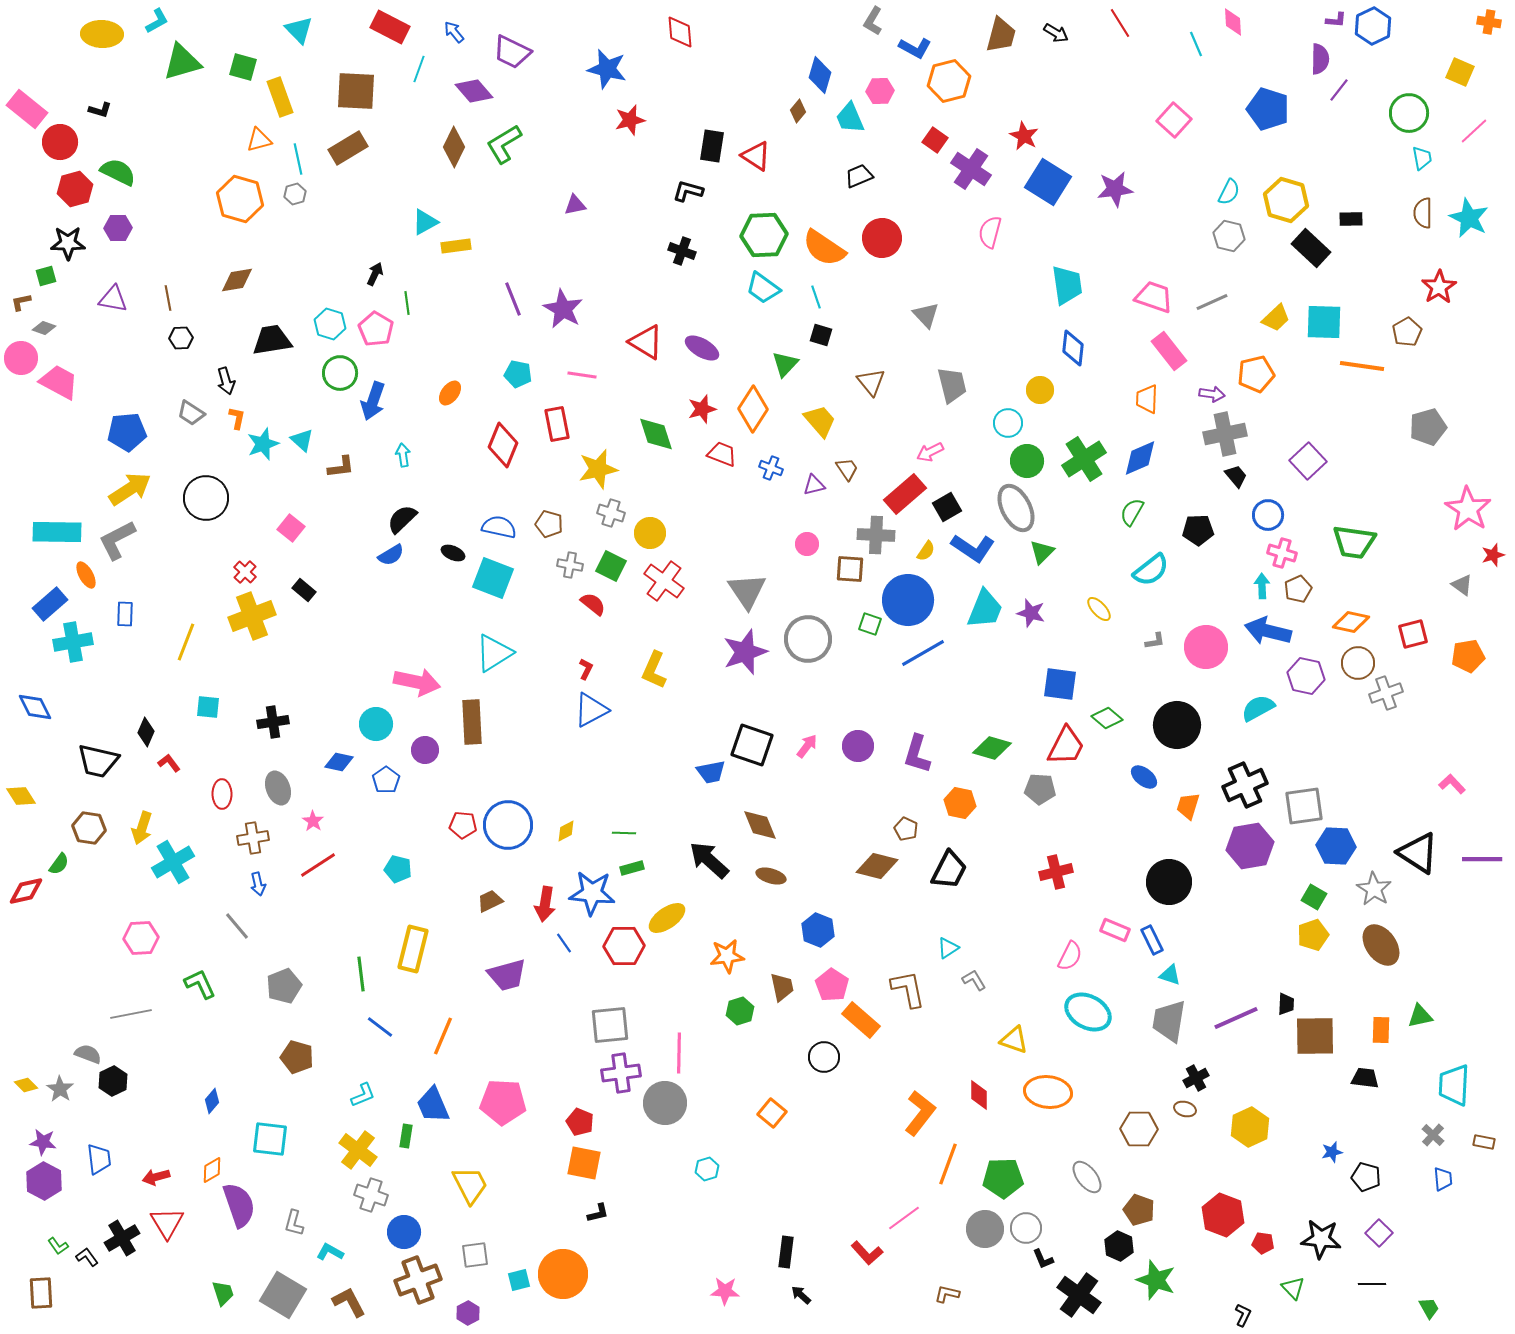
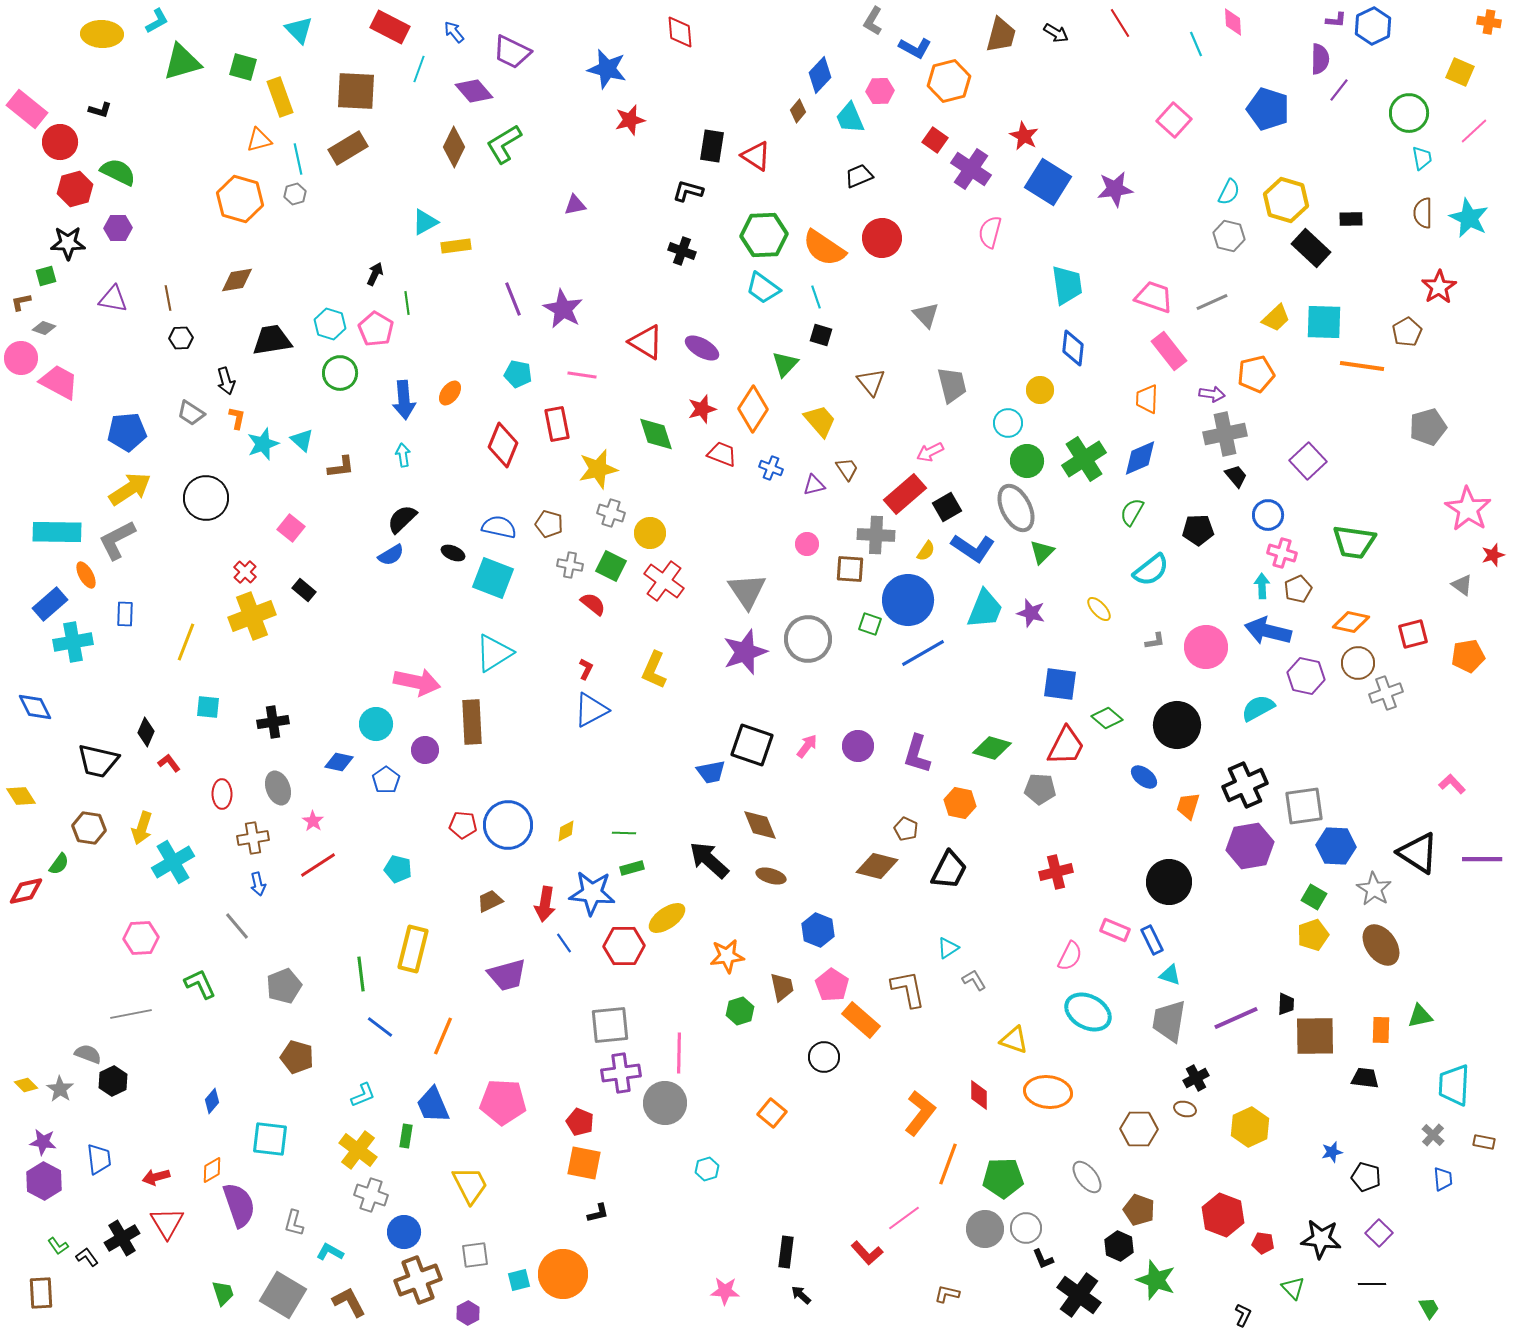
blue diamond at (820, 75): rotated 27 degrees clockwise
blue arrow at (373, 401): moved 31 px right, 1 px up; rotated 24 degrees counterclockwise
